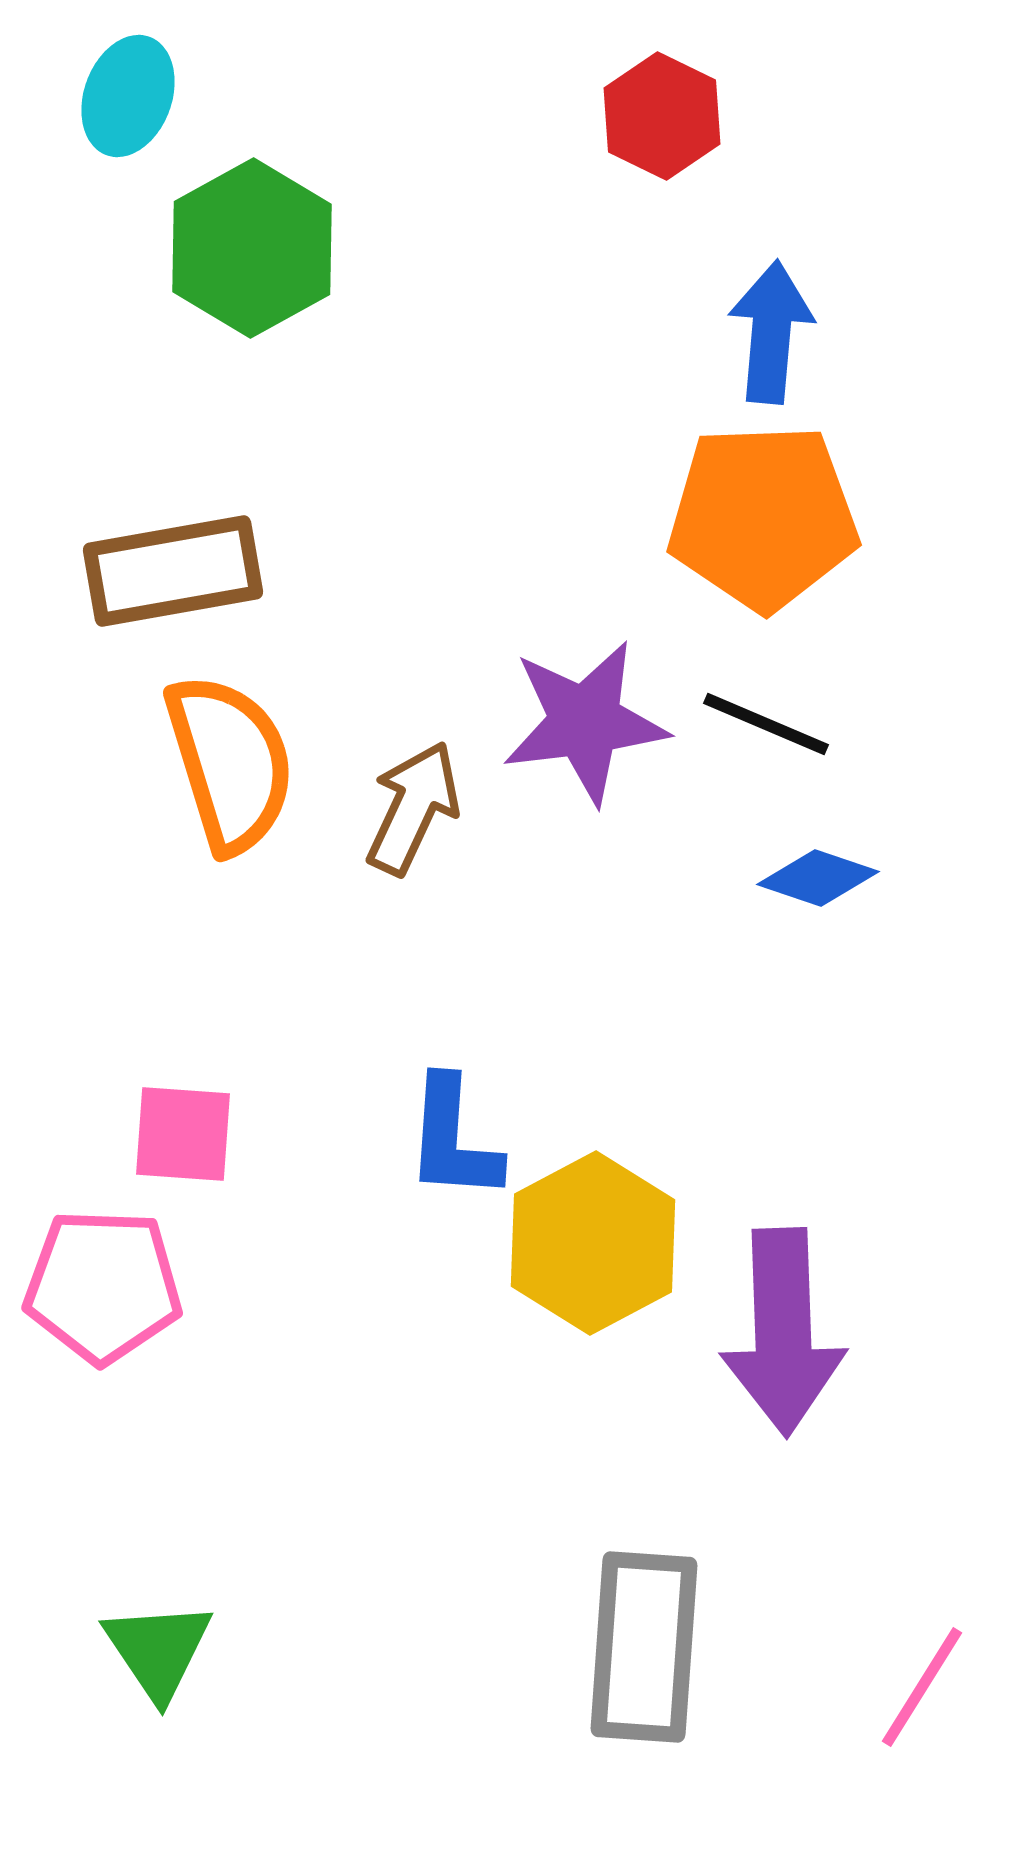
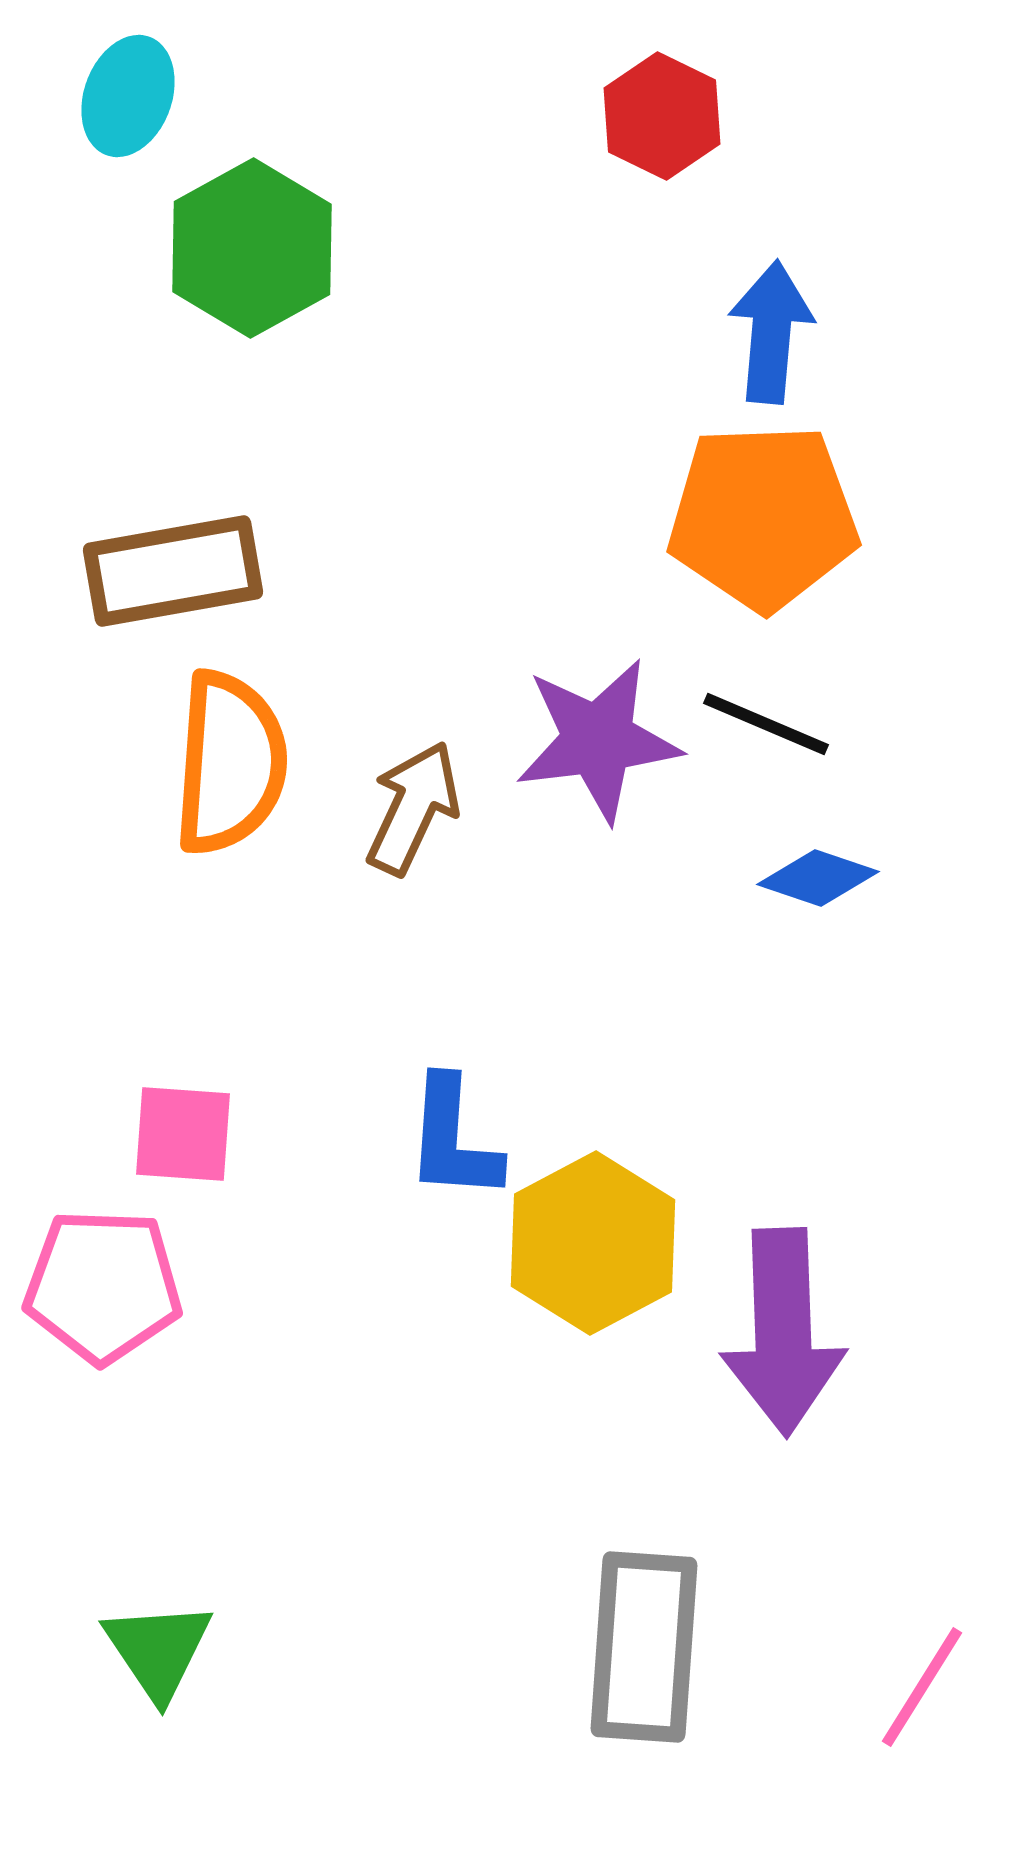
purple star: moved 13 px right, 18 px down
orange semicircle: rotated 21 degrees clockwise
